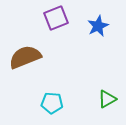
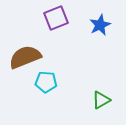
blue star: moved 2 px right, 1 px up
green triangle: moved 6 px left, 1 px down
cyan pentagon: moved 6 px left, 21 px up
